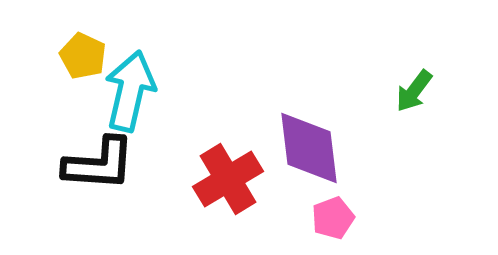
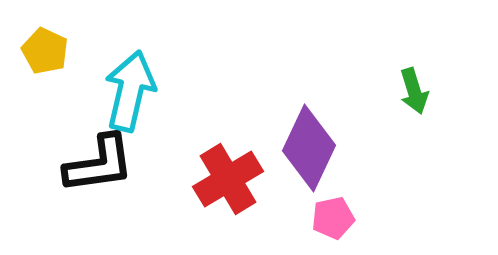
yellow pentagon: moved 38 px left, 5 px up
green arrow: rotated 54 degrees counterclockwise
purple diamond: rotated 32 degrees clockwise
black L-shape: rotated 12 degrees counterclockwise
pink pentagon: rotated 9 degrees clockwise
